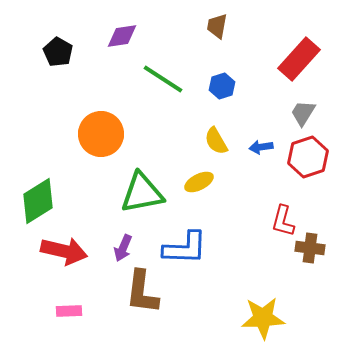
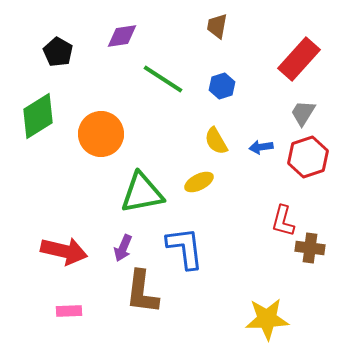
green diamond: moved 85 px up
blue L-shape: rotated 99 degrees counterclockwise
yellow star: moved 4 px right, 1 px down
